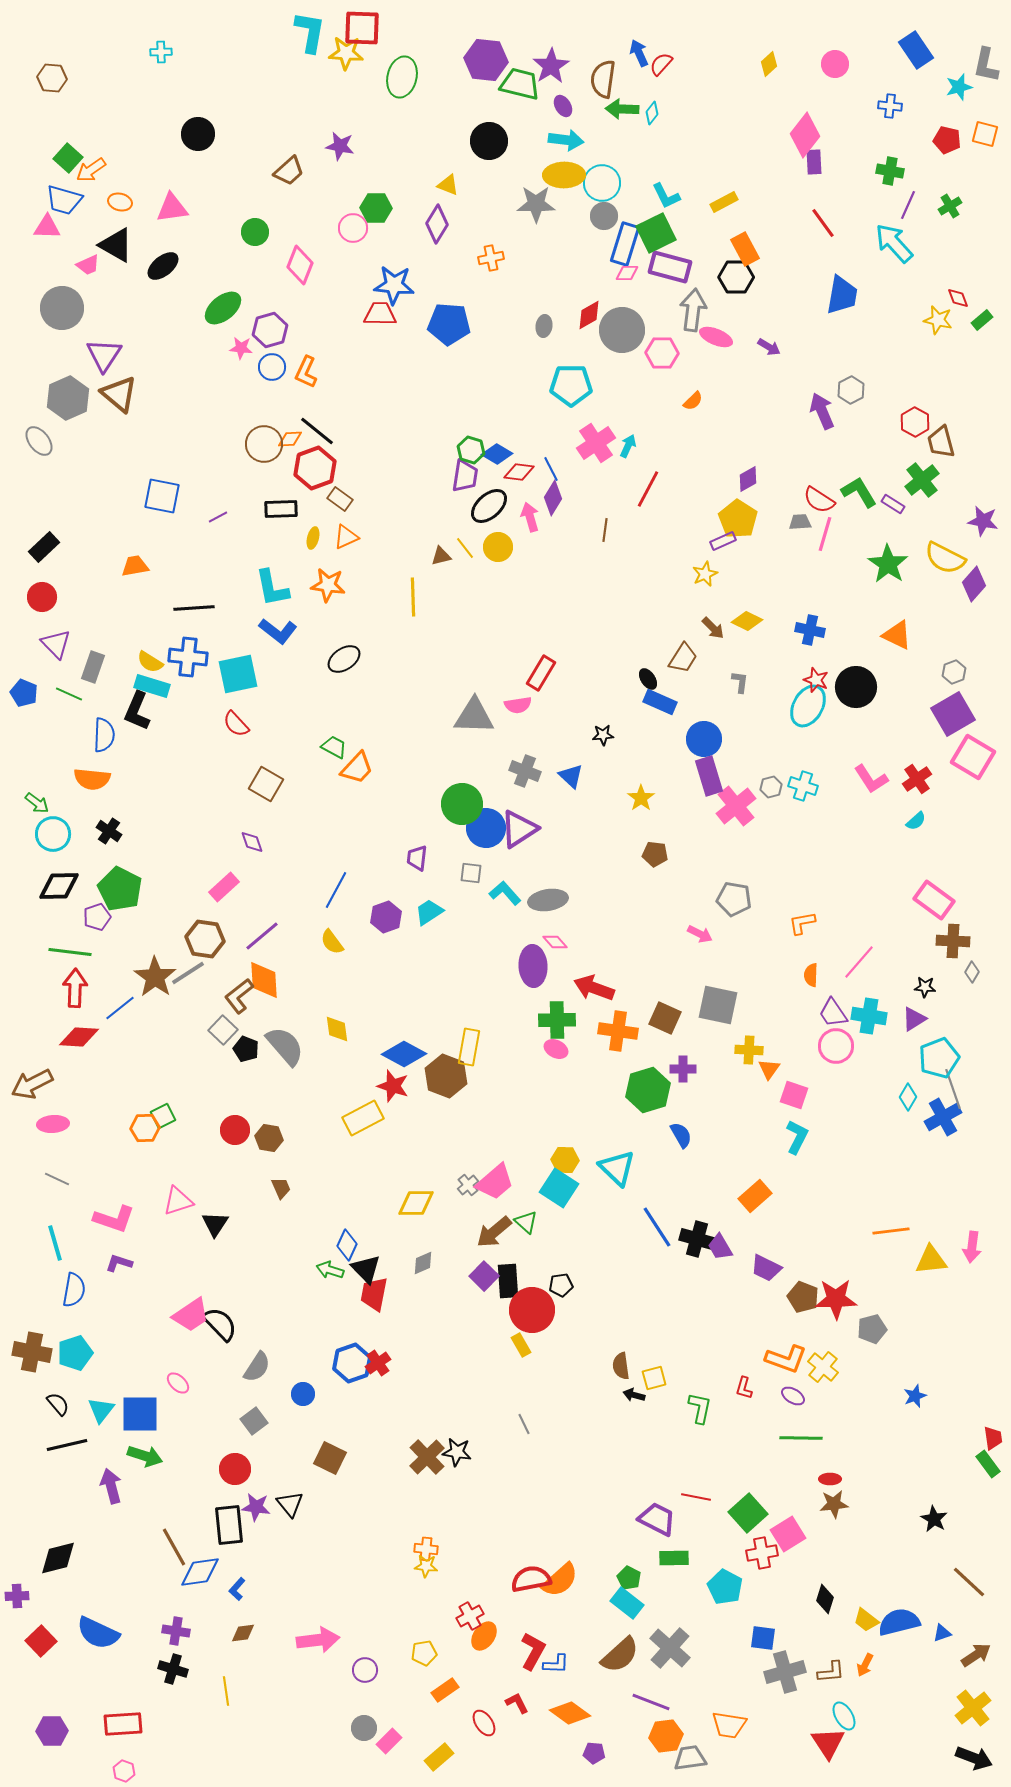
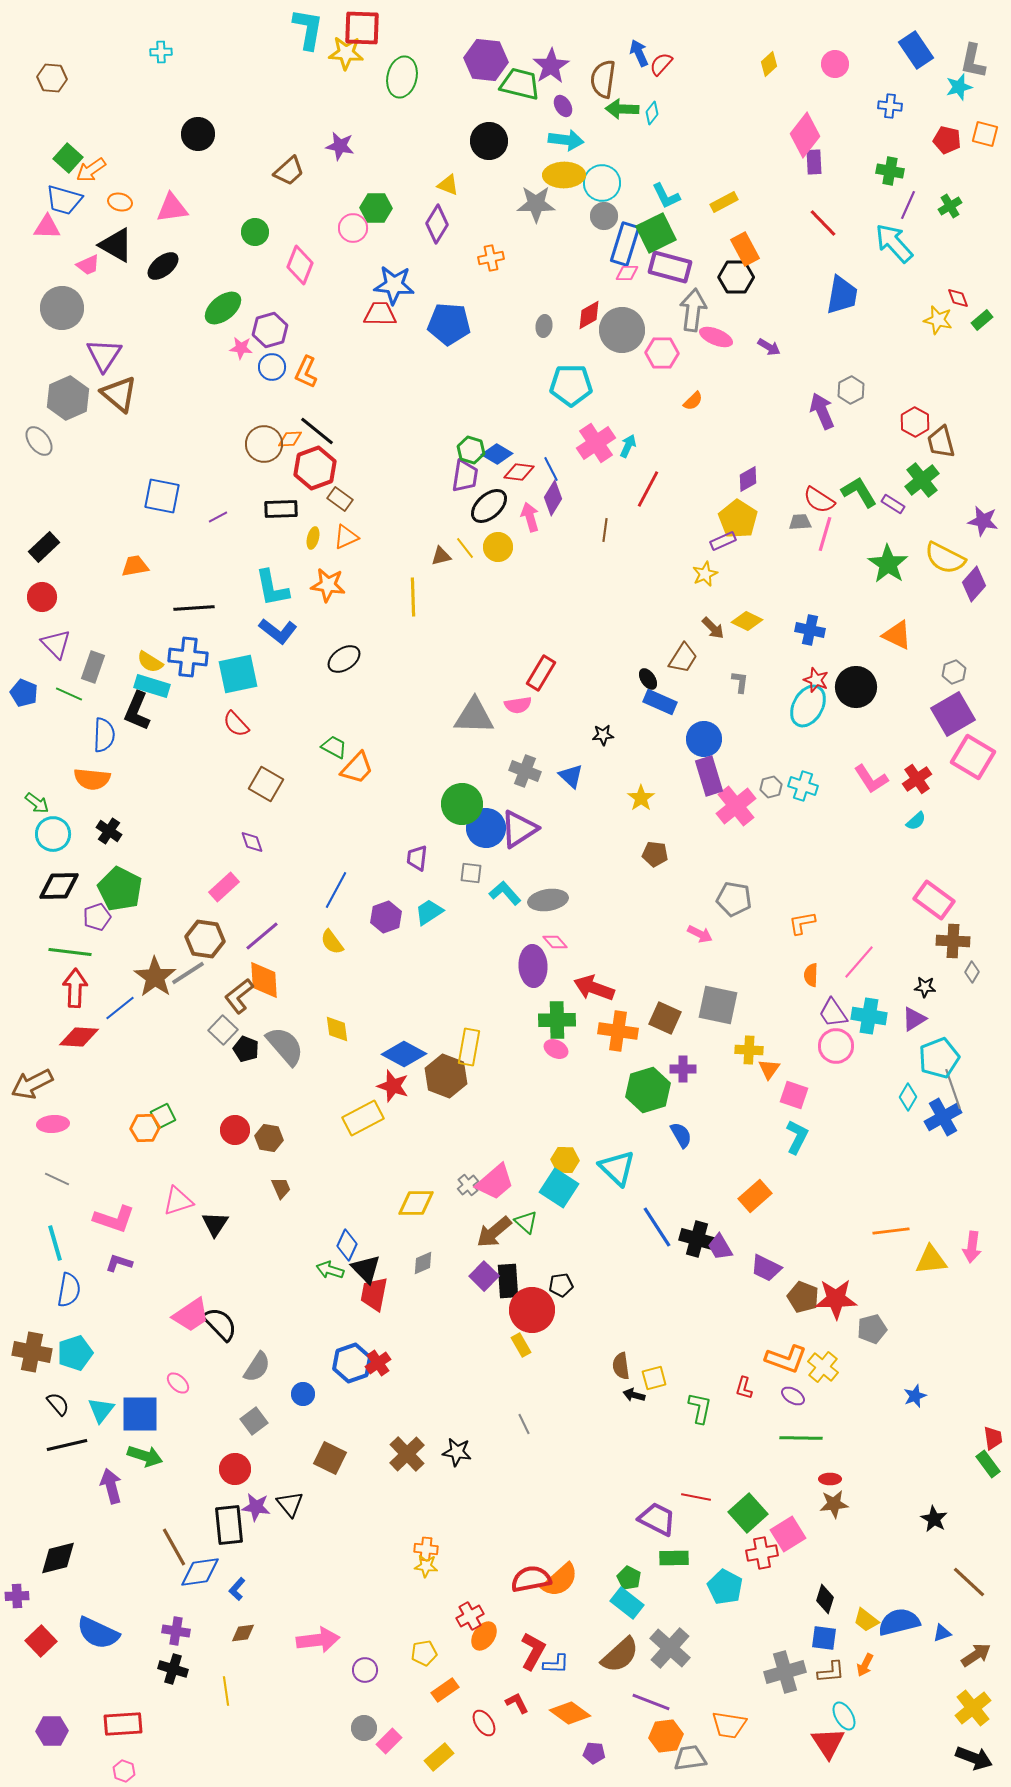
cyan L-shape at (310, 32): moved 2 px left, 3 px up
gray L-shape at (986, 65): moved 13 px left, 4 px up
red line at (823, 223): rotated 8 degrees counterclockwise
blue semicircle at (74, 1290): moved 5 px left
brown cross at (427, 1457): moved 20 px left, 3 px up
blue square at (763, 1638): moved 61 px right
